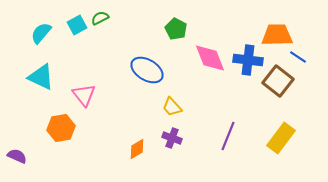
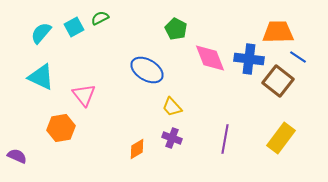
cyan square: moved 3 px left, 2 px down
orange trapezoid: moved 1 px right, 3 px up
blue cross: moved 1 px right, 1 px up
purple line: moved 3 px left, 3 px down; rotated 12 degrees counterclockwise
